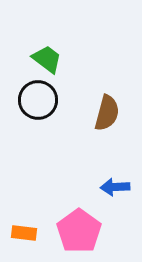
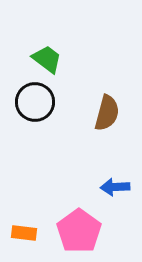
black circle: moved 3 px left, 2 px down
